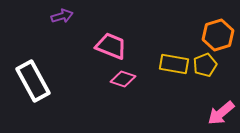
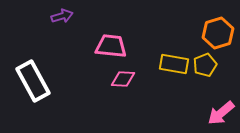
orange hexagon: moved 2 px up
pink trapezoid: rotated 16 degrees counterclockwise
pink diamond: rotated 15 degrees counterclockwise
